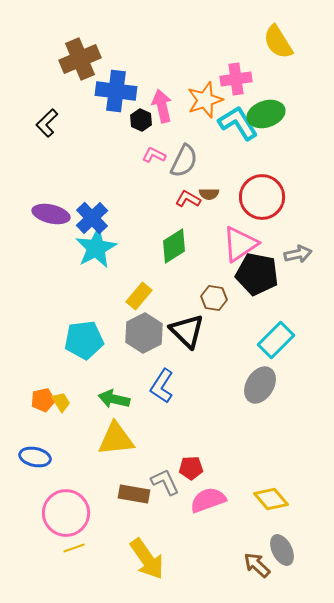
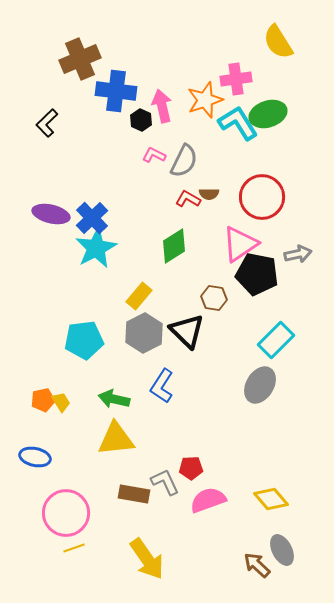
green ellipse at (266, 114): moved 2 px right
